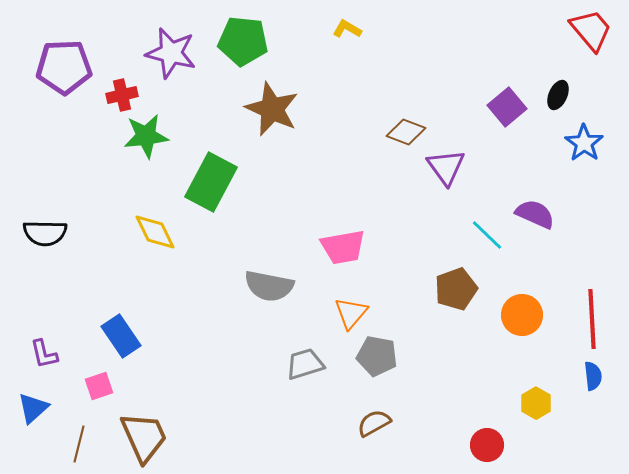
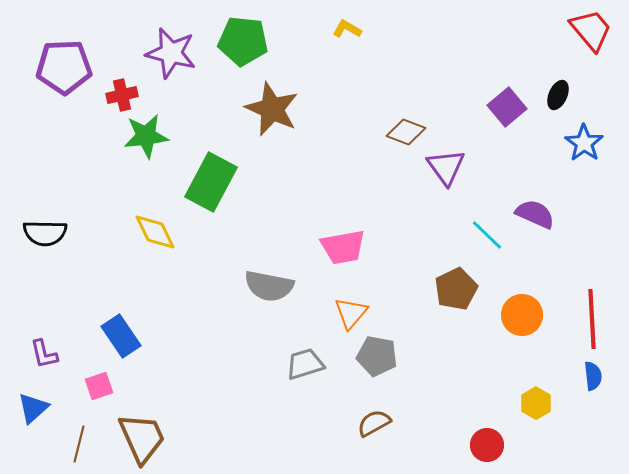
brown pentagon: rotated 6 degrees counterclockwise
brown trapezoid: moved 2 px left, 1 px down
